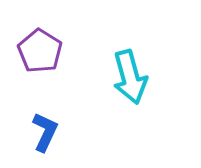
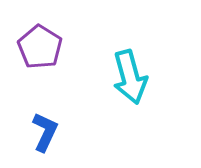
purple pentagon: moved 4 px up
